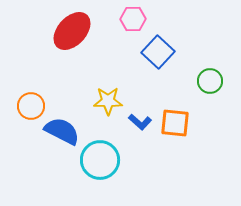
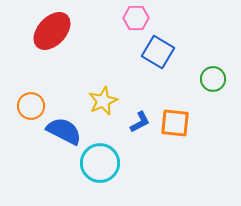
pink hexagon: moved 3 px right, 1 px up
red ellipse: moved 20 px left
blue square: rotated 12 degrees counterclockwise
green circle: moved 3 px right, 2 px up
yellow star: moved 5 px left; rotated 24 degrees counterclockwise
blue L-shape: rotated 70 degrees counterclockwise
blue semicircle: moved 2 px right
cyan circle: moved 3 px down
